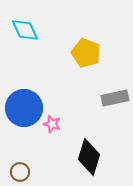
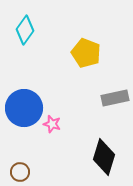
cyan diamond: rotated 60 degrees clockwise
black diamond: moved 15 px right
